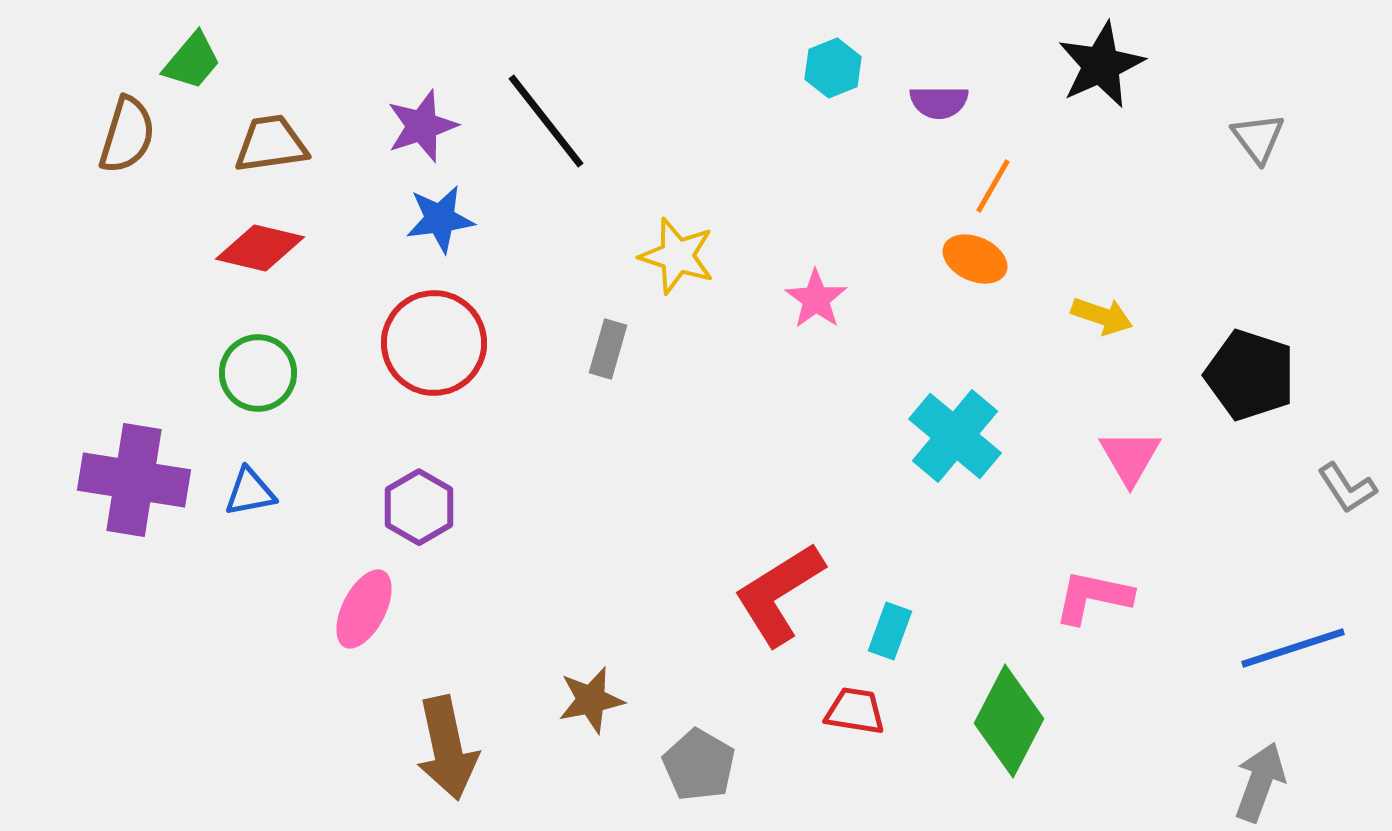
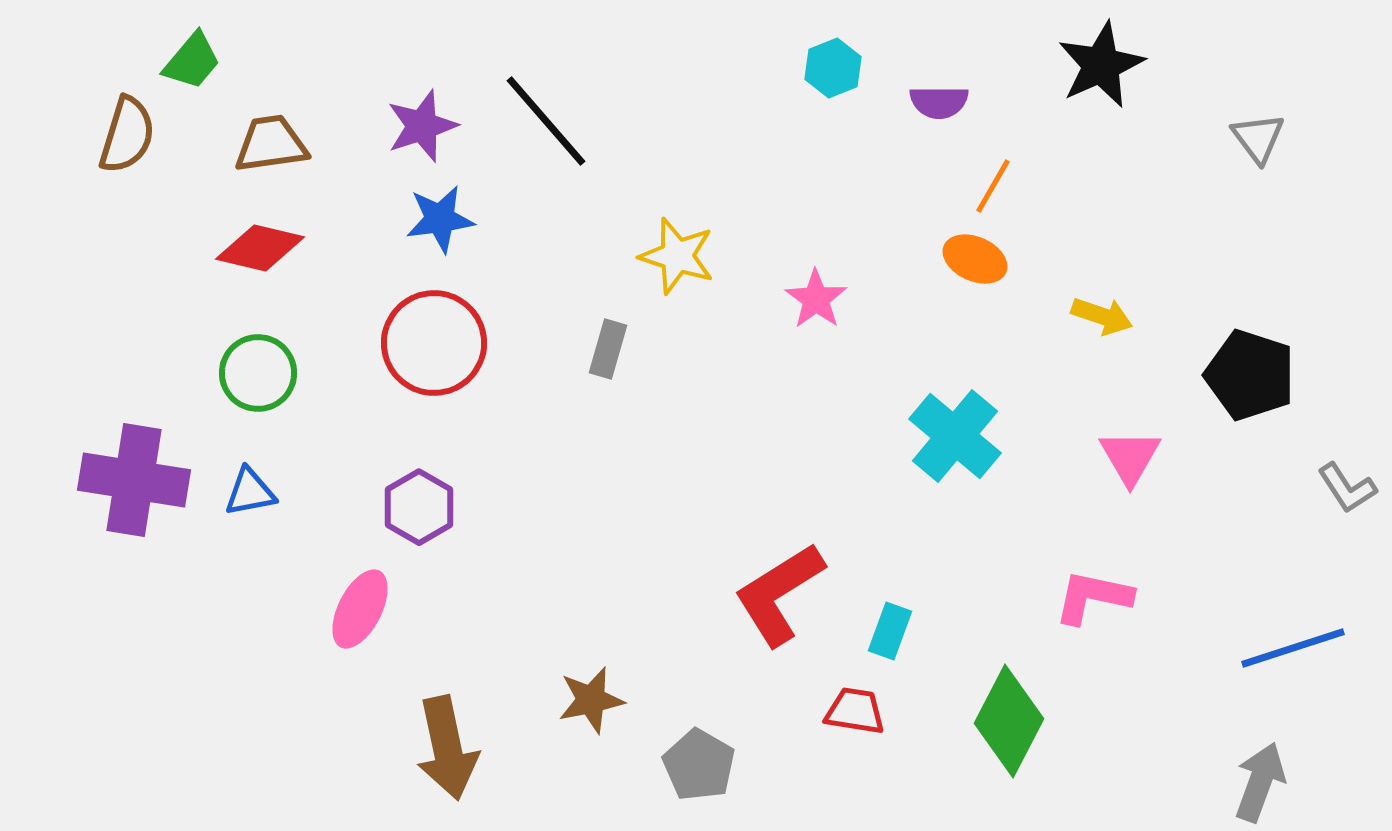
black line: rotated 3 degrees counterclockwise
pink ellipse: moved 4 px left
